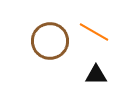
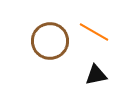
black triangle: rotated 10 degrees counterclockwise
